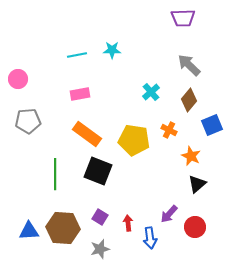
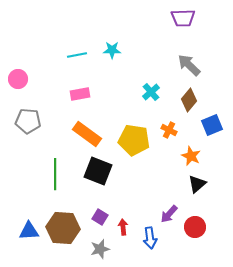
gray pentagon: rotated 10 degrees clockwise
red arrow: moved 5 px left, 4 px down
